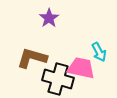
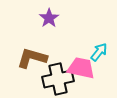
cyan arrow: rotated 114 degrees counterclockwise
black cross: rotated 28 degrees counterclockwise
